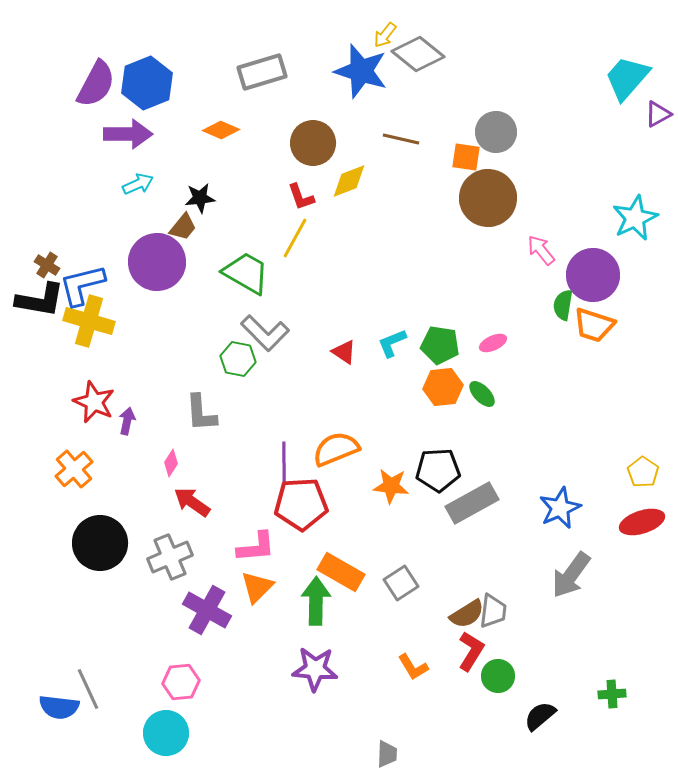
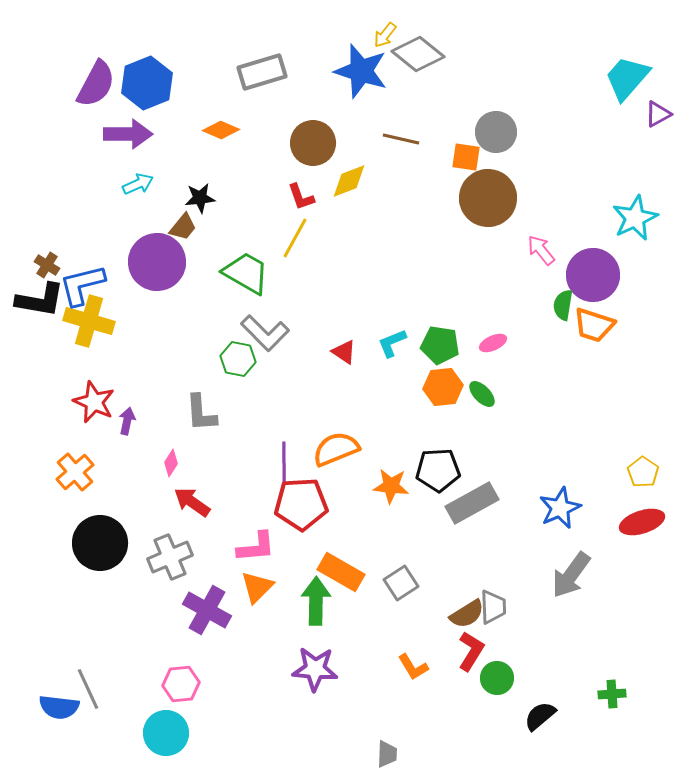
orange cross at (74, 469): moved 1 px right, 3 px down
gray trapezoid at (493, 611): moved 4 px up; rotated 9 degrees counterclockwise
green circle at (498, 676): moved 1 px left, 2 px down
pink hexagon at (181, 682): moved 2 px down
